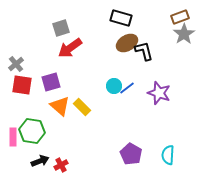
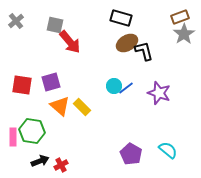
gray square: moved 6 px left, 3 px up; rotated 30 degrees clockwise
red arrow: moved 6 px up; rotated 95 degrees counterclockwise
gray cross: moved 43 px up
blue line: moved 1 px left
cyan semicircle: moved 5 px up; rotated 126 degrees clockwise
